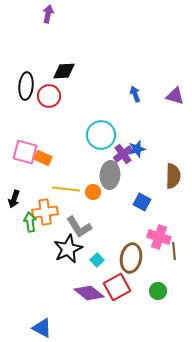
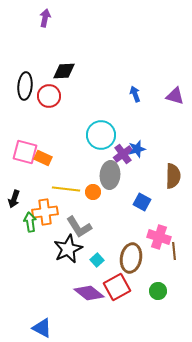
purple arrow: moved 3 px left, 4 px down
black ellipse: moved 1 px left
